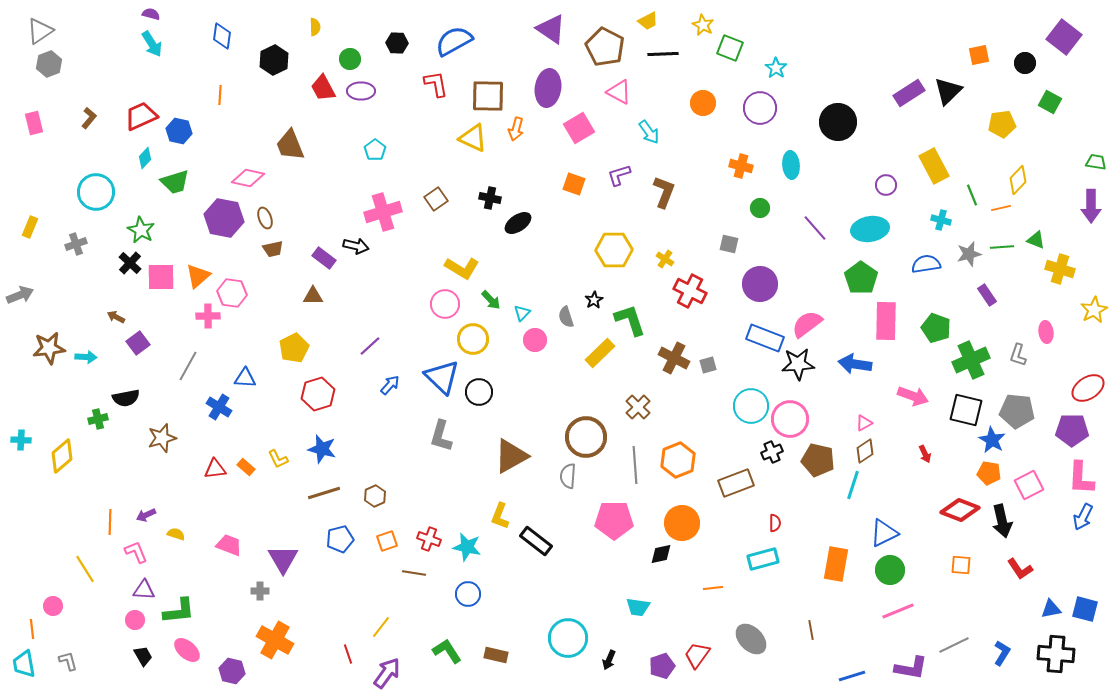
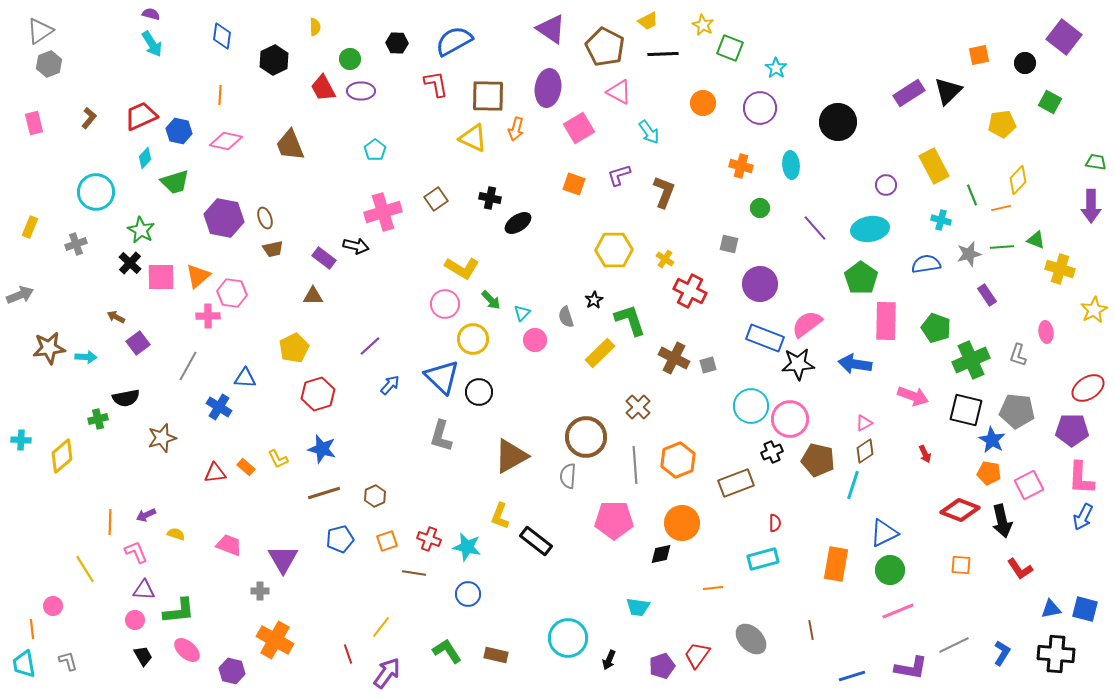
pink diamond at (248, 178): moved 22 px left, 37 px up
red triangle at (215, 469): moved 4 px down
